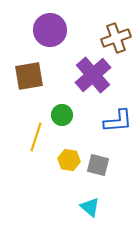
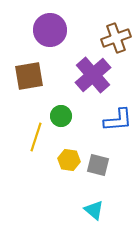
green circle: moved 1 px left, 1 px down
blue L-shape: moved 1 px up
cyan triangle: moved 4 px right, 3 px down
